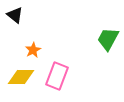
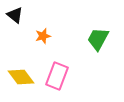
green trapezoid: moved 10 px left
orange star: moved 10 px right, 14 px up; rotated 14 degrees clockwise
yellow diamond: rotated 52 degrees clockwise
